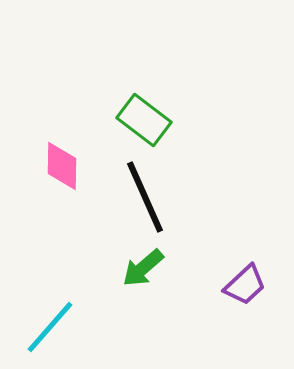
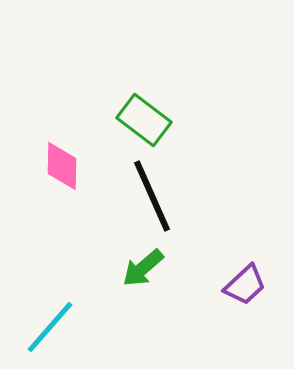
black line: moved 7 px right, 1 px up
